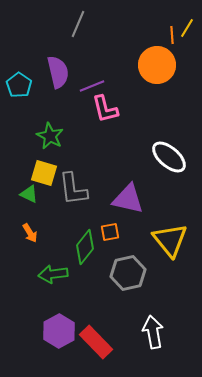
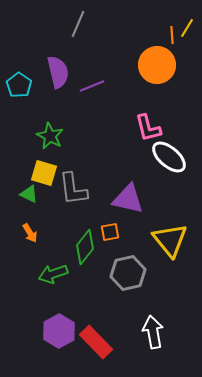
pink L-shape: moved 43 px right, 19 px down
green arrow: rotated 12 degrees counterclockwise
